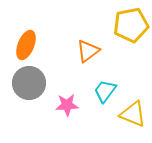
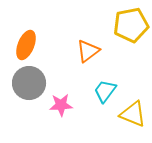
pink star: moved 6 px left
